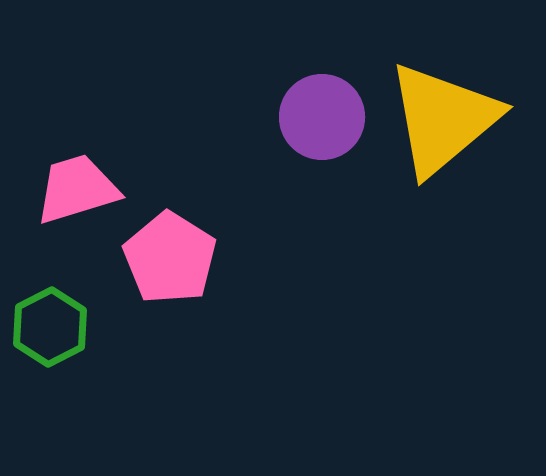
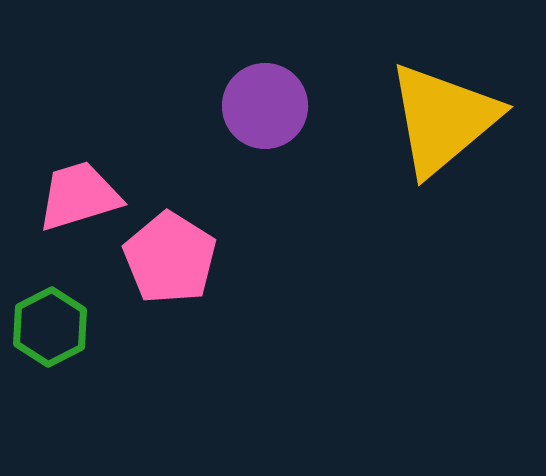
purple circle: moved 57 px left, 11 px up
pink trapezoid: moved 2 px right, 7 px down
